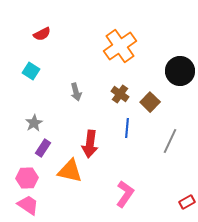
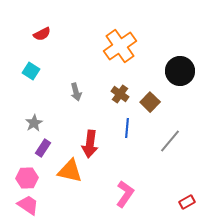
gray line: rotated 15 degrees clockwise
